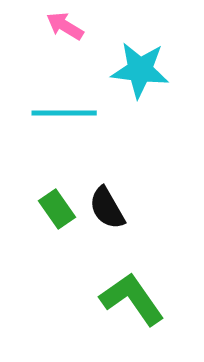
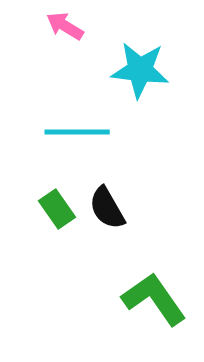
cyan line: moved 13 px right, 19 px down
green L-shape: moved 22 px right
